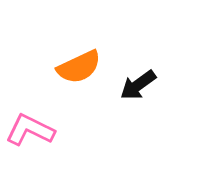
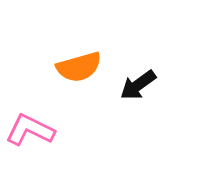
orange semicircle: rotated 9 degrees clockwise
